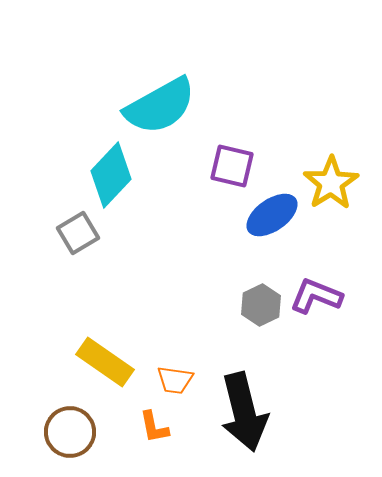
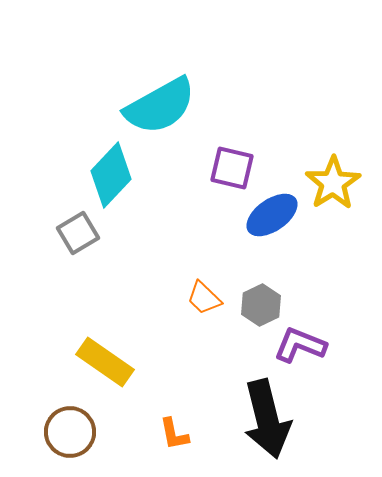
purple square: moved 2 px down
yellow star: moved 2 px right
purple L-shape: moved 16 px left, 49 px down
orange trapezoid: moved 29 px right, 82 px up; rotated 36 degrees clockwise
black arrow: moved 23 px right, 7 px down
orange L-shape: moved 20 px right, 7 px down
